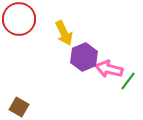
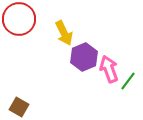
pink arrow: rotated 56 degrees clockwise
